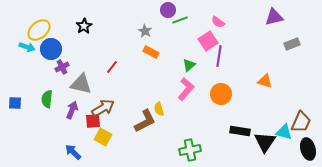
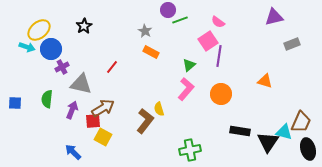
brown L-shape: rotated 25 degrees counterclockwise
black triangle: moved 3 px right
